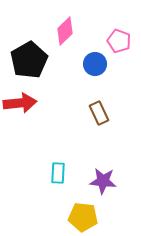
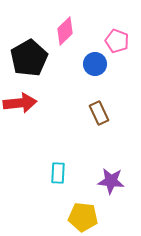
pink pentagon: moved 2 px left
black pentagon: moved 2 px up
purple star: moved 8 px right
